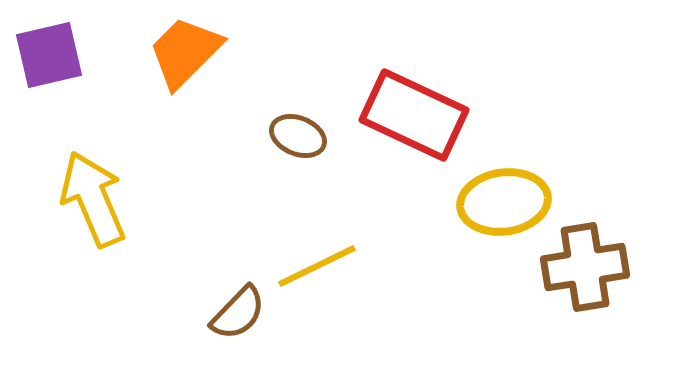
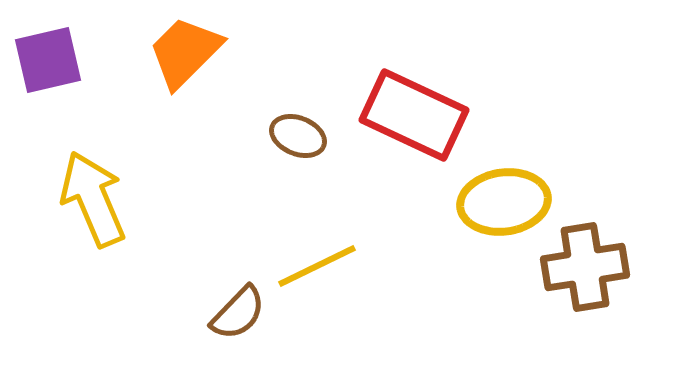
purple square: moved 1 px left, 5 px down
